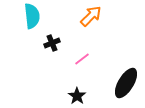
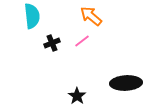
orange arrow: rotated 95 degrees counterclockwise
pink line: moved 18 px up
black ellipse: rotated 56 degrees clockwise
